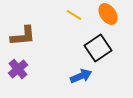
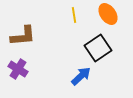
yellow line: rotated 49 degrees clockwise
purple cross: rotated 18 degrees counterclockwise
blue arrow: rotated 20 degrees counterclockwise
